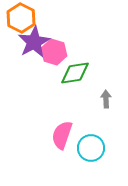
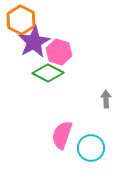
orange hexagon: moved 2 px down
pink hexagon: moved 5 px right
green diamond: moved 27 px left; rotated 36 degrees clockwise
